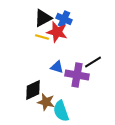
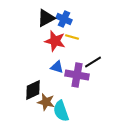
black triangle: moved 3 px right
red star: moved 2 px left, 9 px down
yellow line: moved 30 px right
